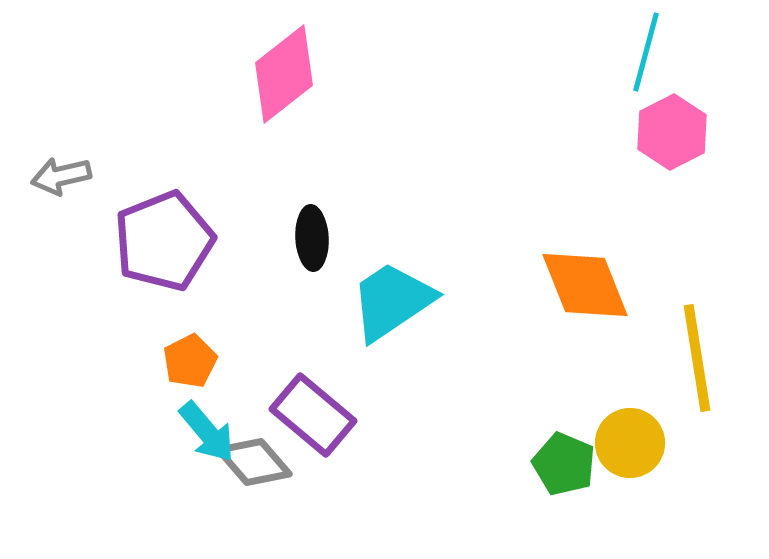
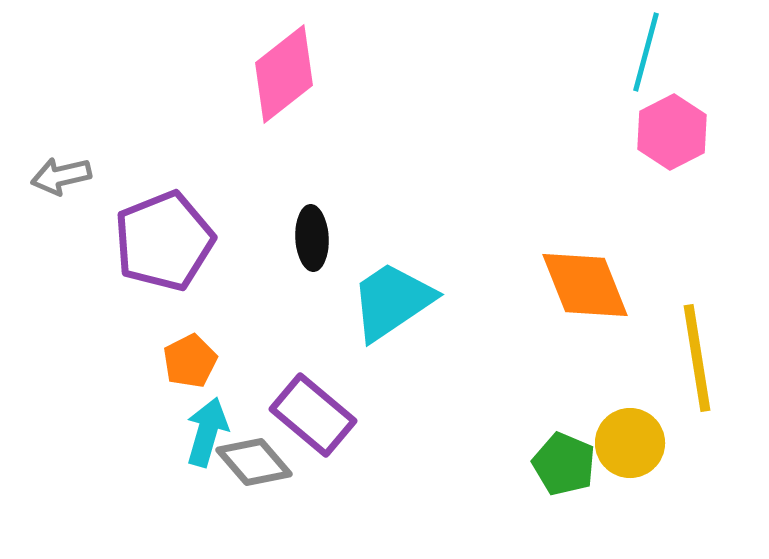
cyan arrow: rotated 124 degrees counterclockwise
